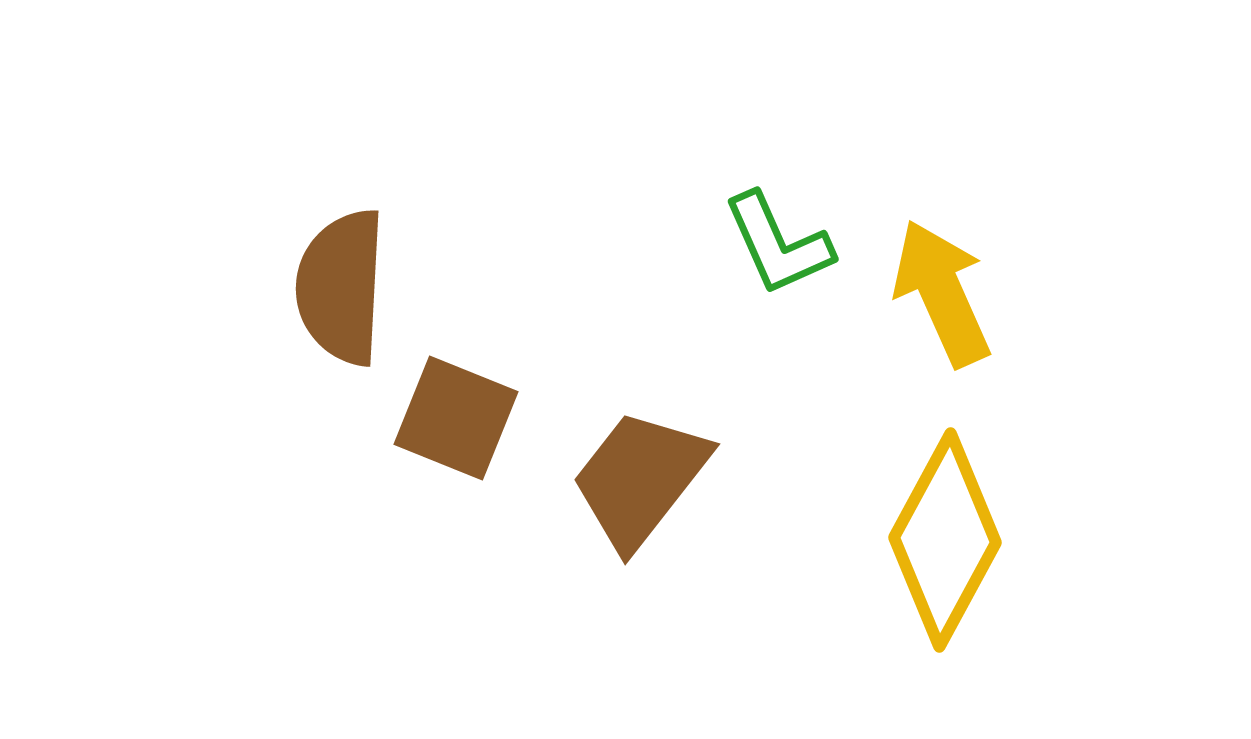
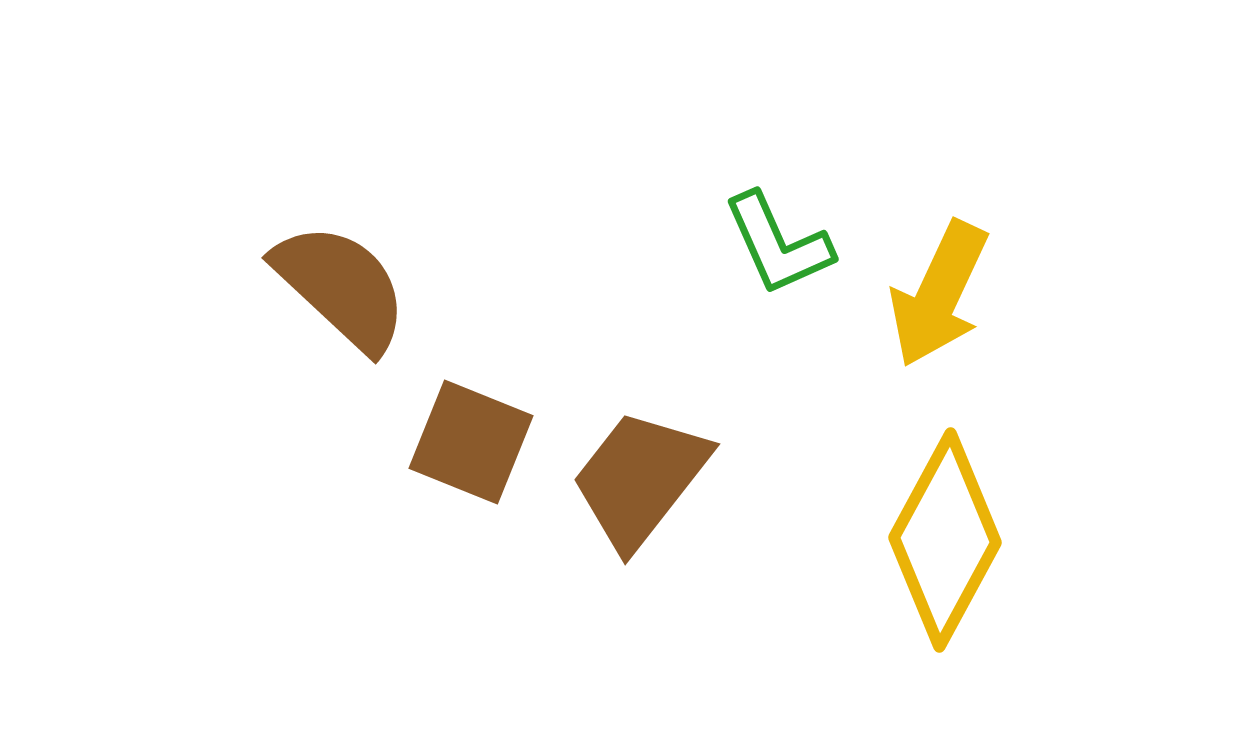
brown semicircle: rotated 130 degrees clockwise
yellow arrow: moved 3 px left, 1 px down; rotated 131 degrees counterclockwise
brown square: moved 15 px right, 24 px down
